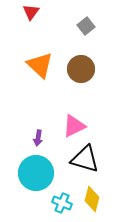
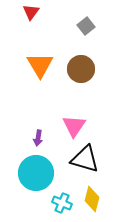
orange triangle: rotated 16 degrees clockwise
pink triangle: rotated 30 degrees counterclockwise
